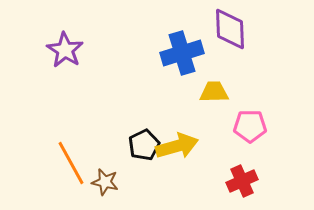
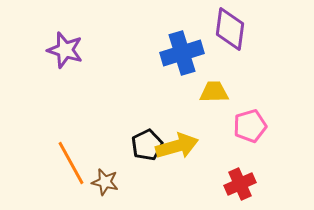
purple diamond: rotated 9 degrees clockwise
purple star: rotated 15 degrees counterclockwise
pink pentagon: rotated 16 degrees counterclockwise
black pentagon: moved 3 px right
red cross: moved 2 px left, 3 px down
